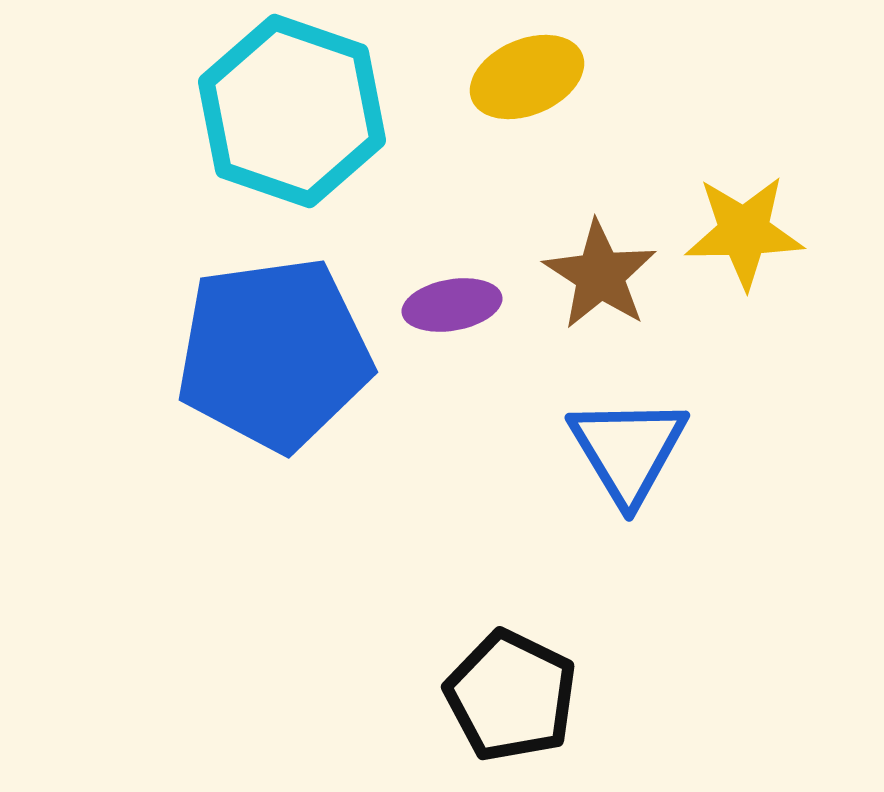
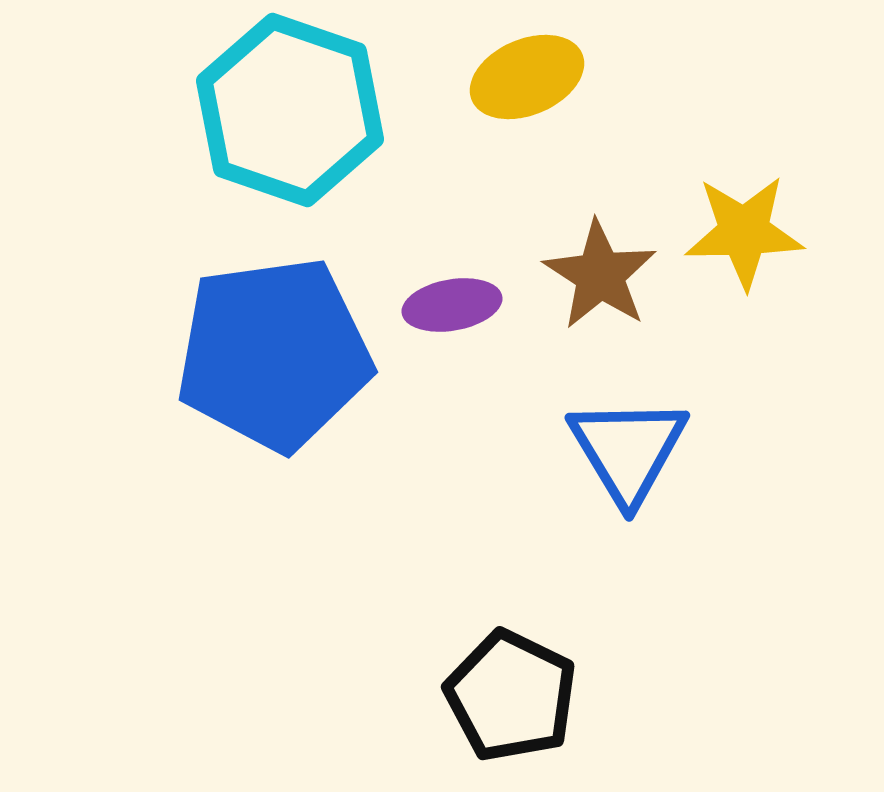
cyan hexagon: moved 2 px left, 1 px up
